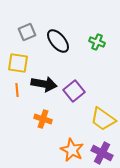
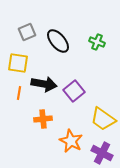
orange line: moved 2 px right, 3 px down; rotated 16 degrees clockwise
orange cross: rotated 24 degrees counterclockwise
orange star: moved 1 px left, 9 px up
